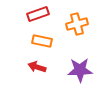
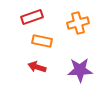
red rectangle: moved 6 px left, 3 px down
orange cross: moved 1 px right, 1 px up
